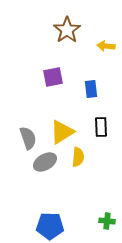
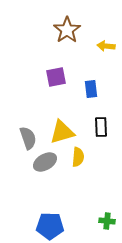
purple square: moved 3 px right
yellow triangle: rotated 16 degrees clockwise
